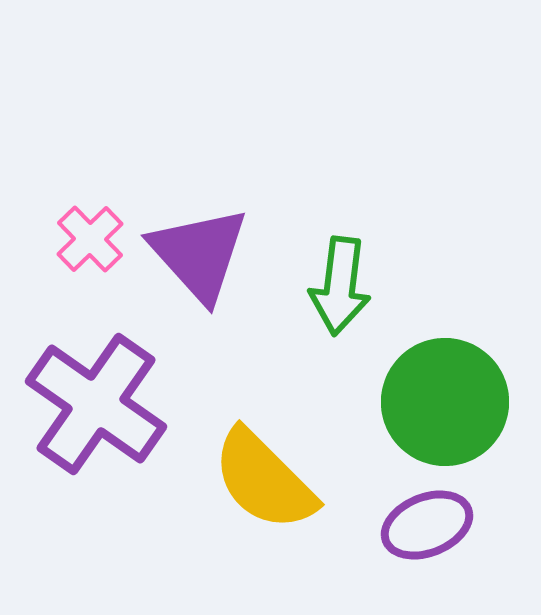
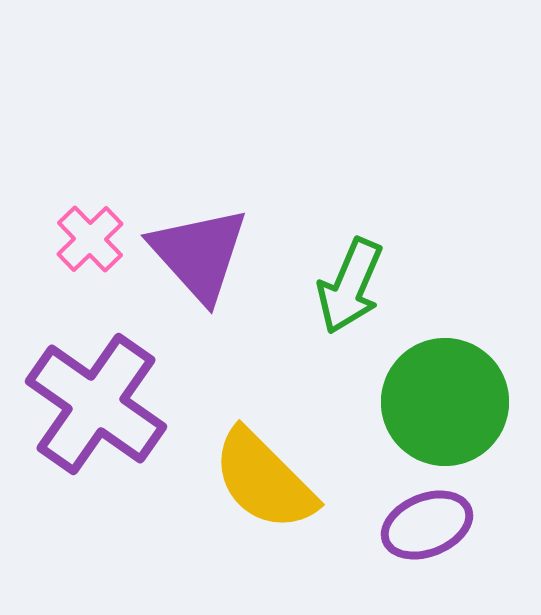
green arrow: moved 10 px right; rotated 16 degrees clockwise
